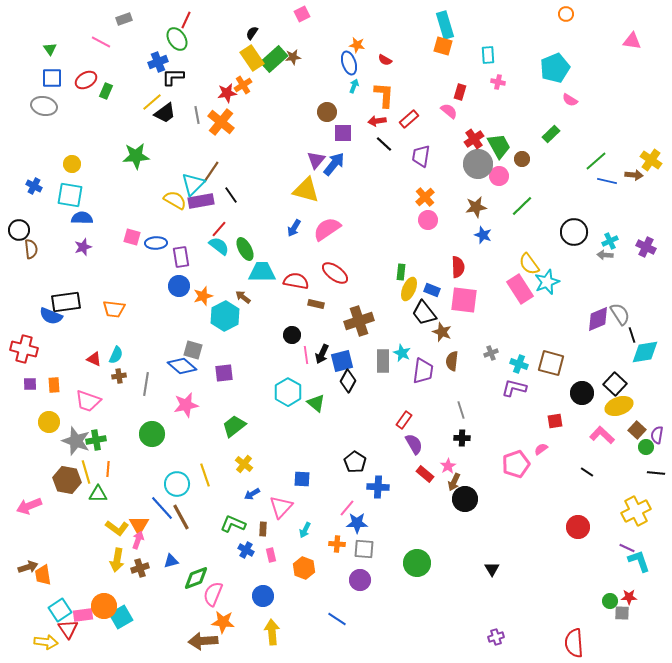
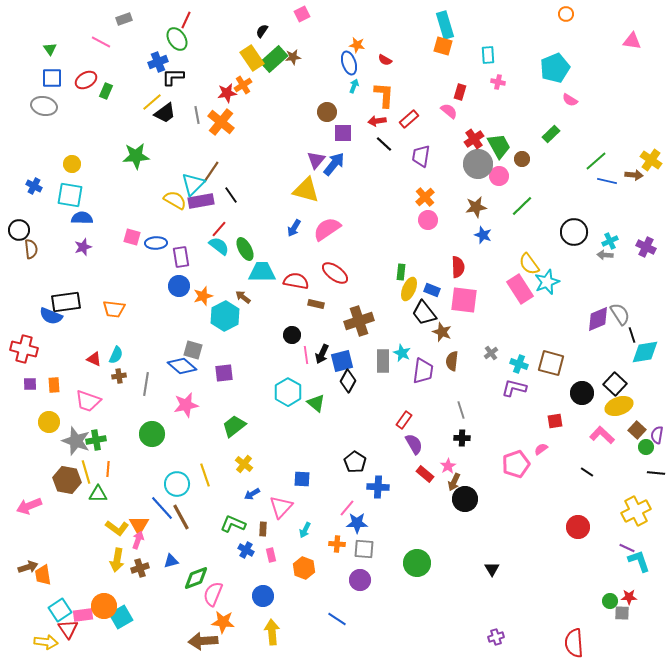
black semicircle at (252, 33): moved 10 px right, 2 px up
gray cross at (491, 353): rotated 16 degrees counterclockwise
